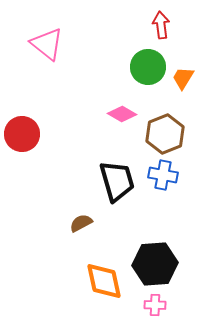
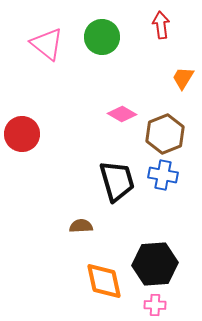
green circle: moved 46 px left, 30 px up
brown semicircle: moved 3 px down; rotated 25 degrees clockwise
